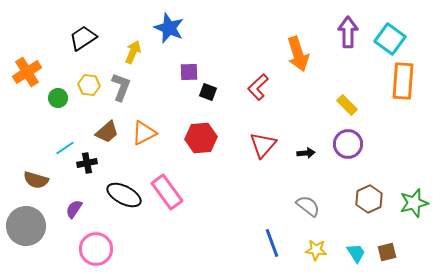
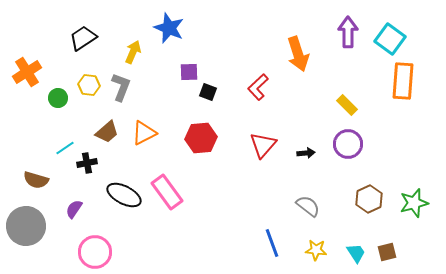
pink circle: moved 1 px left, 3 px down
